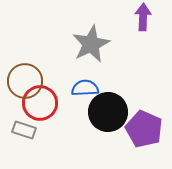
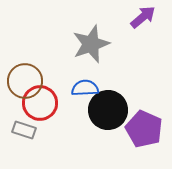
purple arrow: rotated 48 degrees clockwise
gray star: rotated 6 degrees clockwise
black circle: moved 2 px up
